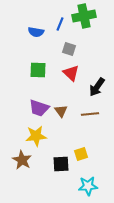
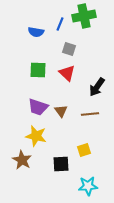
red triangle: moved 4 px left
purple trapezoid: moved 1 px left, 1 px up
yellow star: rotated 20 degrees clockwise
yellow square: moved 3 px right, 4 px up
